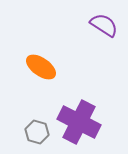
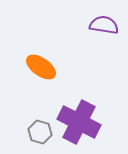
purple semicircle: rotated 24 degrees counterclockwise
gray hexagon: moved 3 px right
